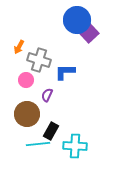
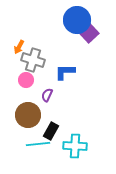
gray cross: moved 6 px left
brown circle: moved 1 px right, 1 px down
